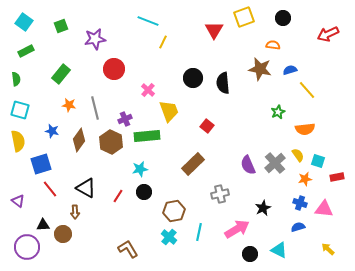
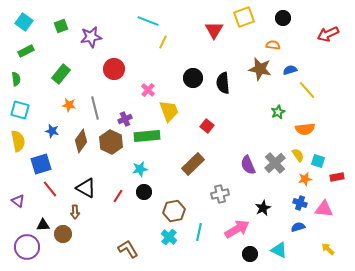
purple star at (95, 39): moved 4 px left, 2 px up
brown diamond at (79, 140): moved 2 px right, 1 px down
